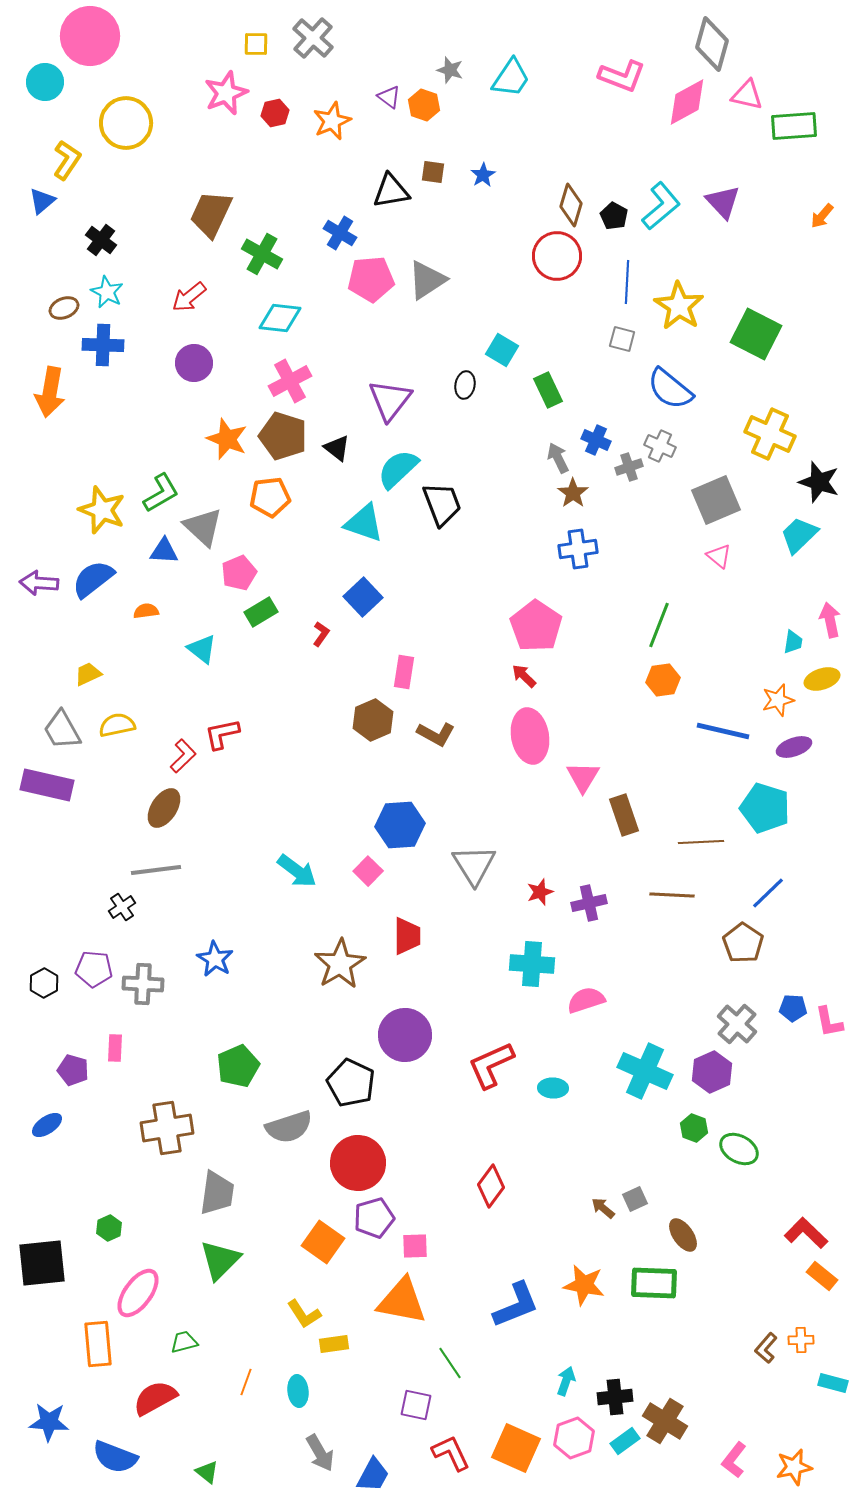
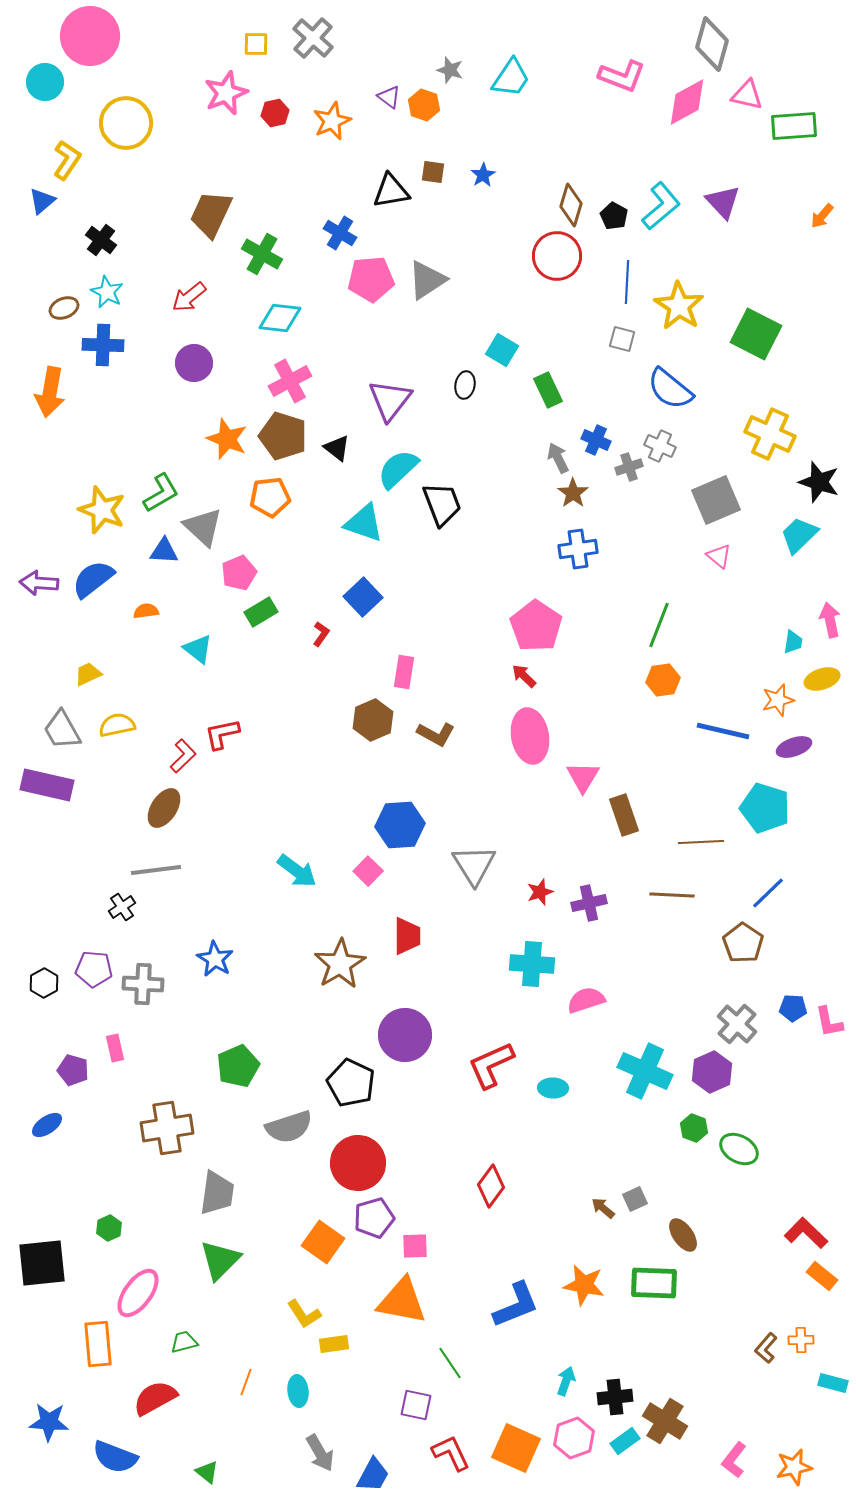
cyan triangle at (202, 649): moved 4 px left
pink rectangle at (115, 1048): rotated 16 degrees counterclockwise
